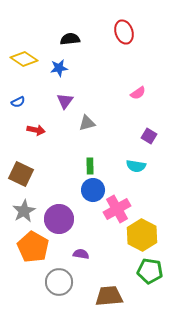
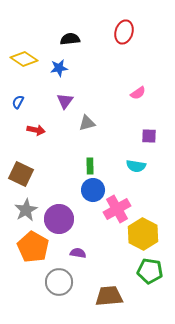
red ellipse: rotated 35 degrees clockwise
blue semicircle: rotated 144 degrees clockwise
purple square: rotated 28 degrees counterclockwise
gray star: moved 2 px right, 1 px up
yellow hexagon: moved 1 px right, 1 px up
purple semicircle: moved 3 px left, 1 px up
